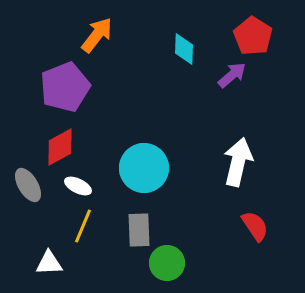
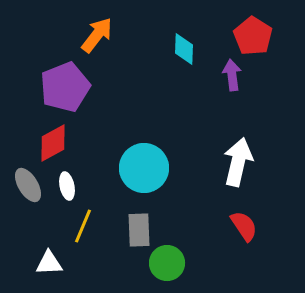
purple arrow: rotated 56 degrees counterclockwise
red diamond: moved 7 px left, 4 px up
white ellipse: moved 11 px left; rotated 52 degrees clockwise
red semicircle: moved 11 px left
